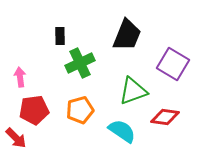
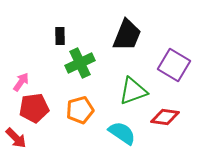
purple square: moved 1 px right, 1 px down
pink arrow: moved 1 px right, 5 px down; rotated 42 degrees clockwise
red pentagon: moved 2 px up
cyan semicircle: moved 2 px down
